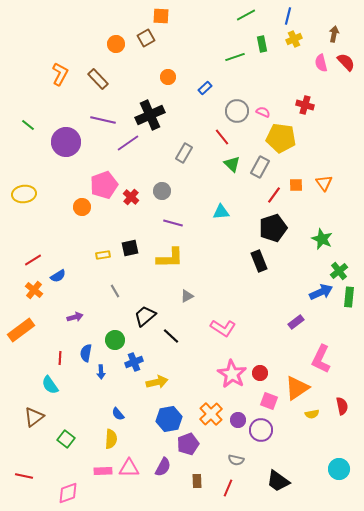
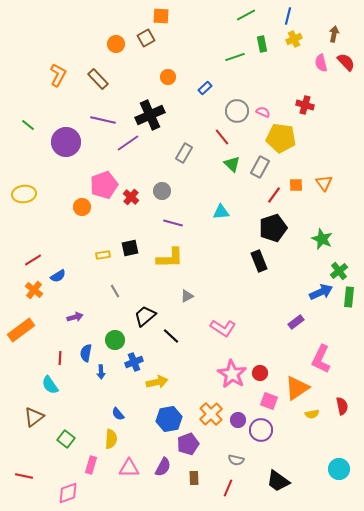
orange L-shape at (60, 74): moved 2 px left, 1 px down
pink rectangle at (103, 471): moved 12 px left, 6 px up; rotated 72 degrees counterclockwise
brown rectangle at (197, 481): moved 3 px left, 3 px up
